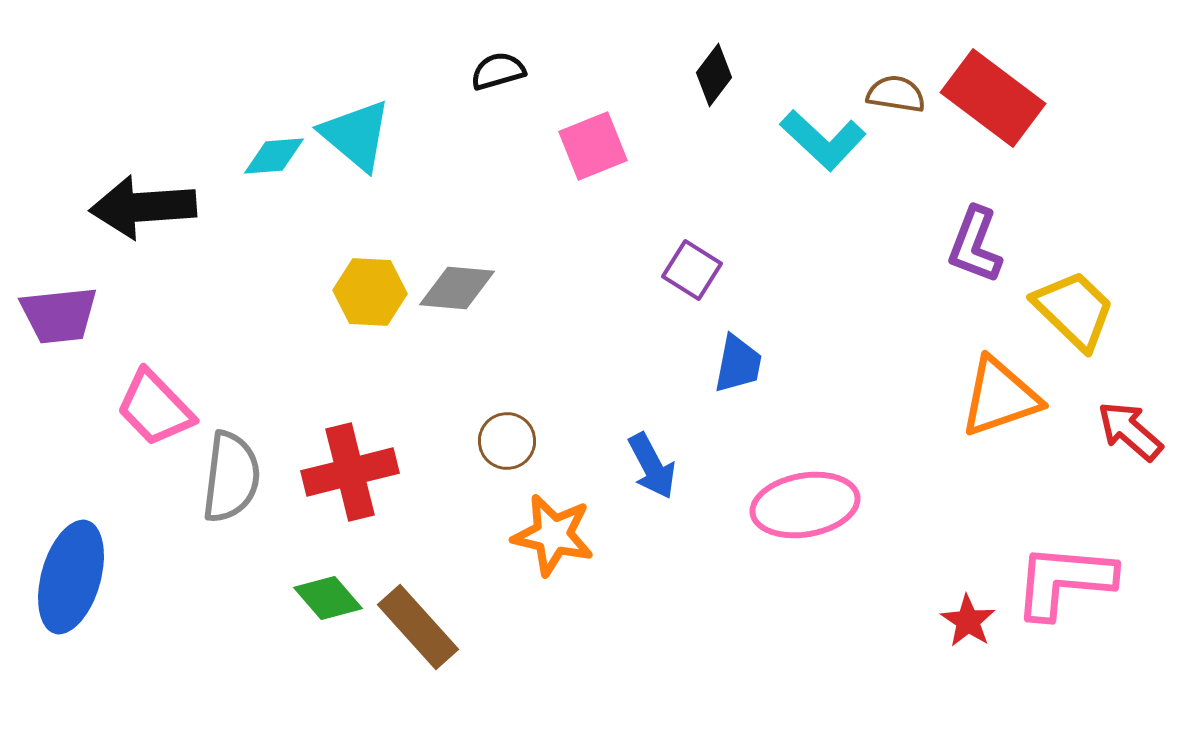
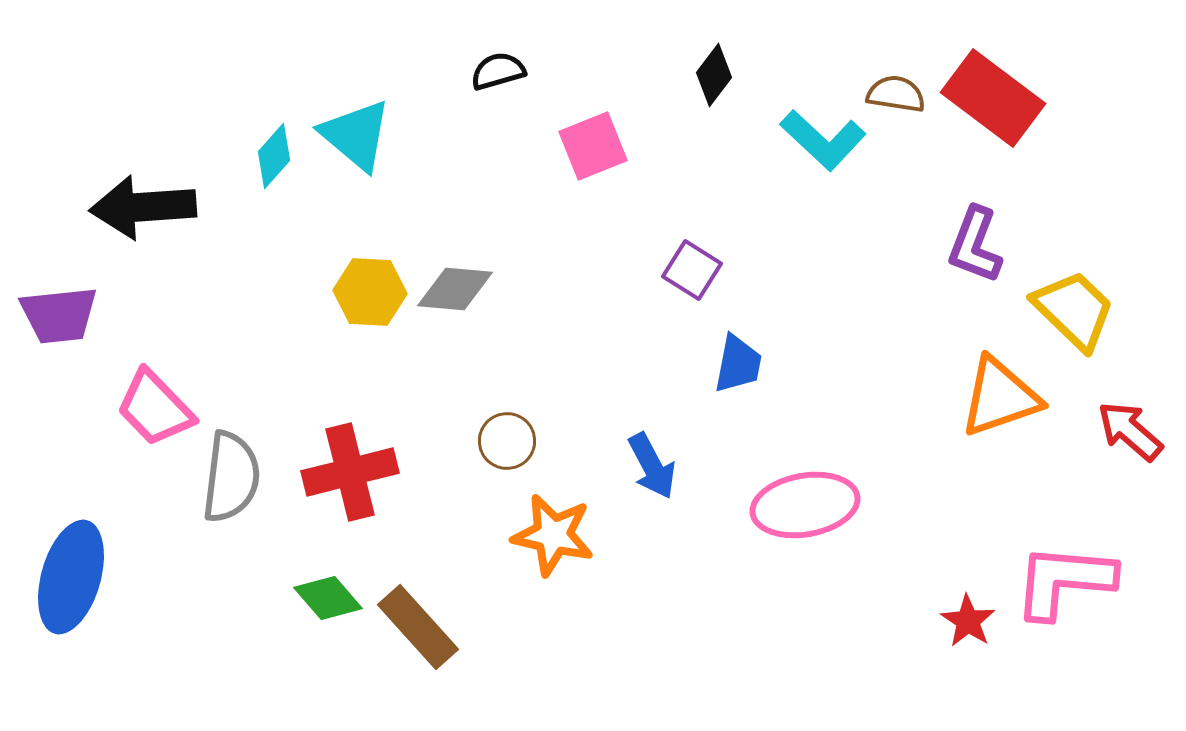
cyan diamond: rotated 44 degrees counterclockwise
gray diamond: moved 2 px left, 1 px down
